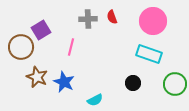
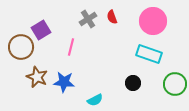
gray cross: rotated 30 degrees counterclockwise
blue star: rotated 20 degrees counterclockwise
